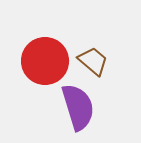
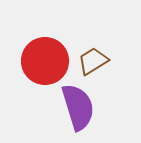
brown trapezoid: rotated 72 degrees counterclockwise
